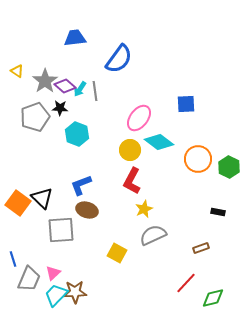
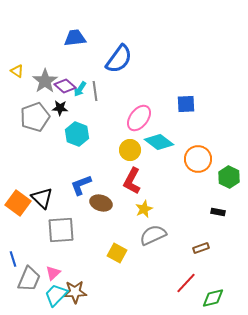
green hexagon: moved 10 px down
brown ellipse: moved 14 px right, 7 px up
